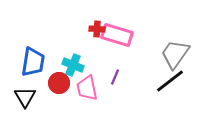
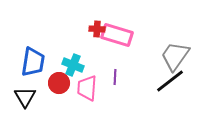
gray trapezoid: moved 2 px down
purple line: rotated 21 degrees counterclockwise
pink trapezoid: rotated 16 degrees clockwise
